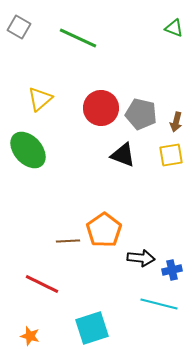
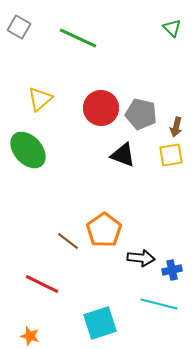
green triangle: moved 2 px left; rotated 24 degrees clockwise
brown arrow: moved 5 px down
brown line: rotated 40 degrees clockwise
cyan square: moved 8 px right, 5 px up
